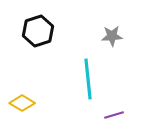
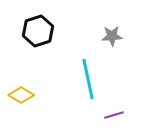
cyan line: rotated 6 degrees counterclockwise
yellow diamond: moved 1 px left, 8 px up
